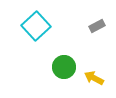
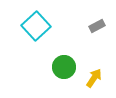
yellow arrow: rotated 96 degrees clockwise
